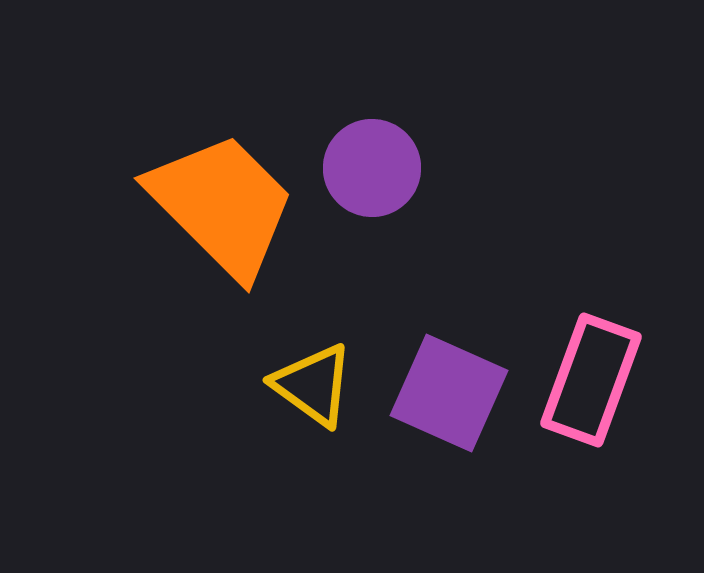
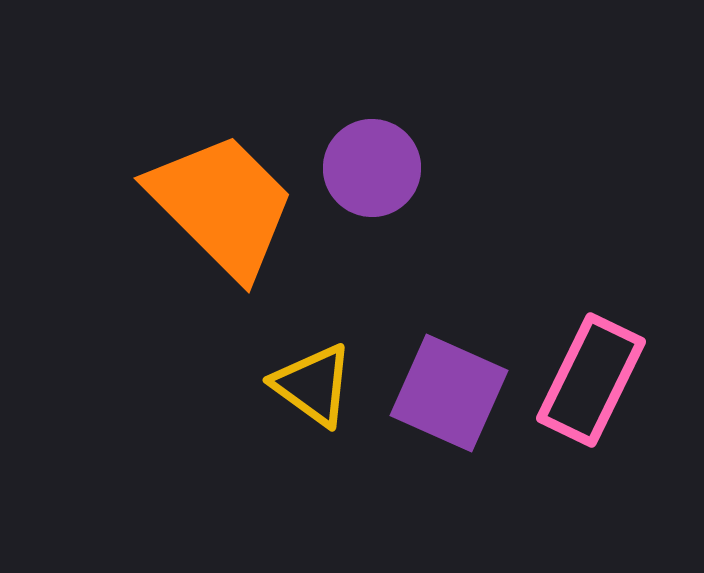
pink rectangle: rotated 6 degrees clockwise
